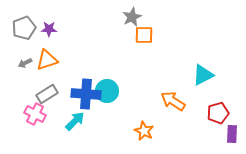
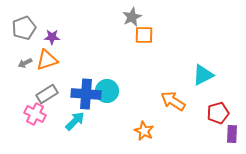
purple star: moved 3 px right, 8 px down
